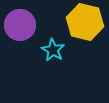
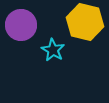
purple circle: moved 1 px right
